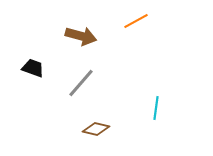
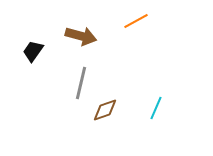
black trapezoid: moved 17 px up; rotated 75 degrees counterclockwise
gray line: rotated 28 degrees counterclockwise
cyan line: rotated 15 degrees clockwise
brown diamond: moved 9 px right, 19 px up; rotated 32 degrees counterclockwise
